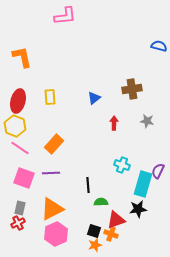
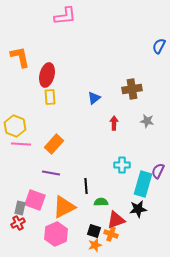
blue semicircle: rotated 77 degrees counterclockwise
orange L-shape: moved 2 px left
red ellipse: moved 29 px right, 26 px up
pink line: moved 1 px right, 4 px up; rotated 30 degrees counterclockwise
cyan cross: rotated 21 degrees counterclockwise
purple line: rotated 12 degrees clockwise
pink square: moved 11 px right, 22 px down
black line: moved 2 px left, 1 px down
orange triangle: moved 12 px right, 2 px up
